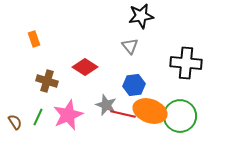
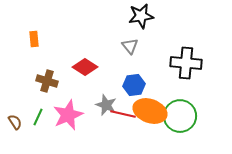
orange rectangle: rotated 14 degrees clockwise
